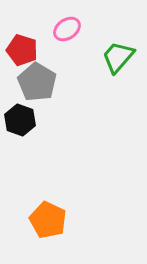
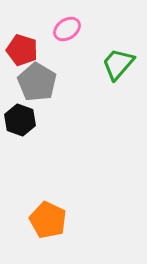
green trapezoid: moved 7 px down
